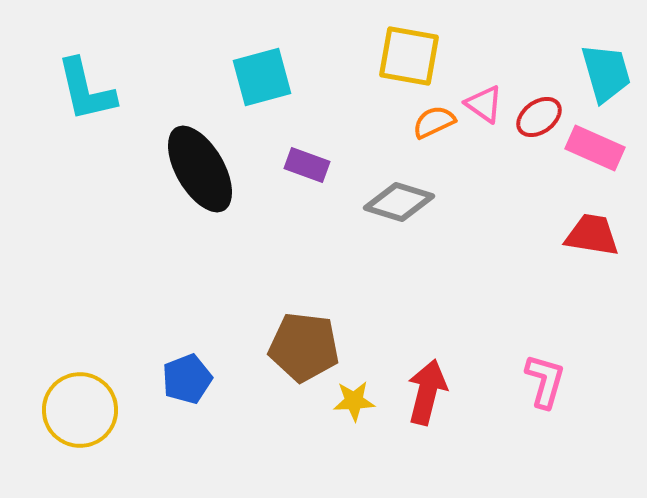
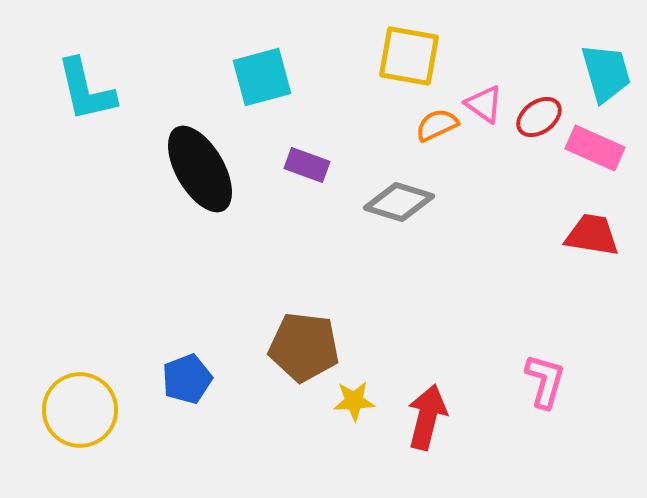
orange semicircle: moved 3 px right, 3 px down
red arrow: moved 25 px down
